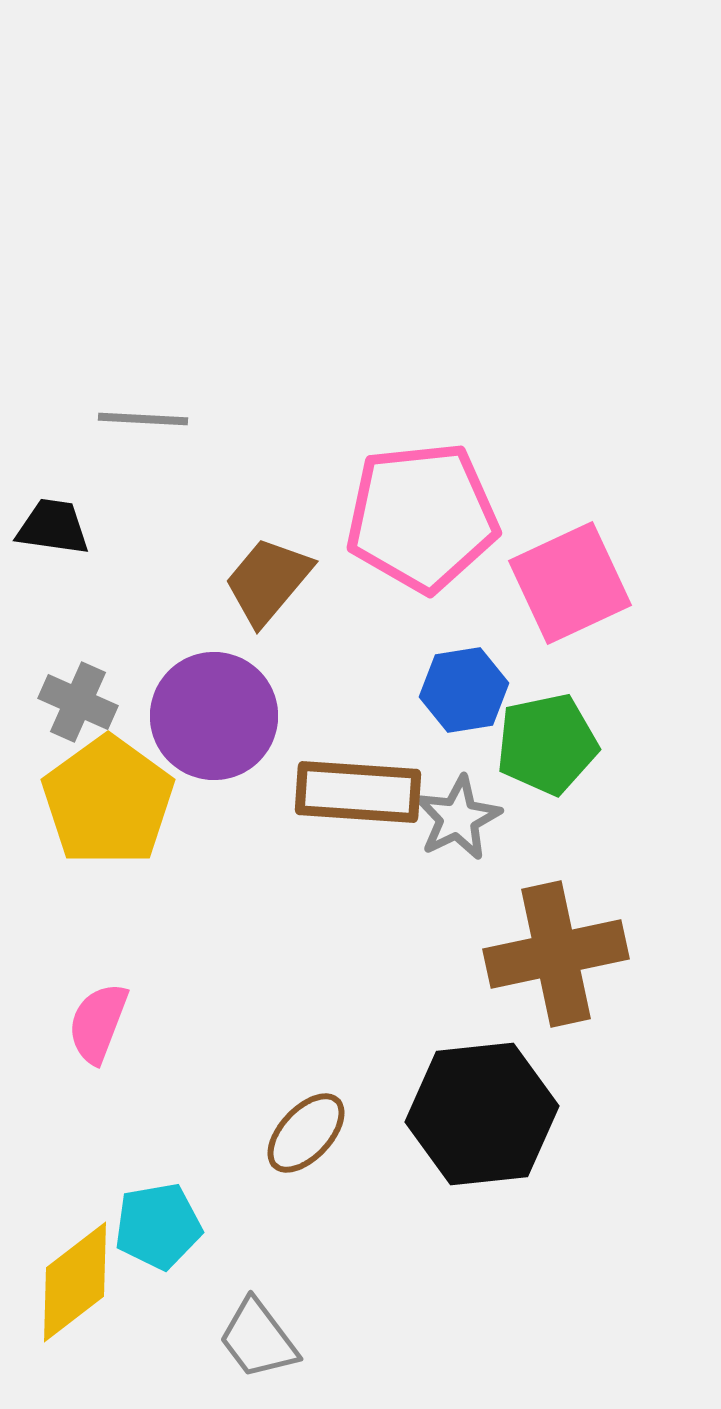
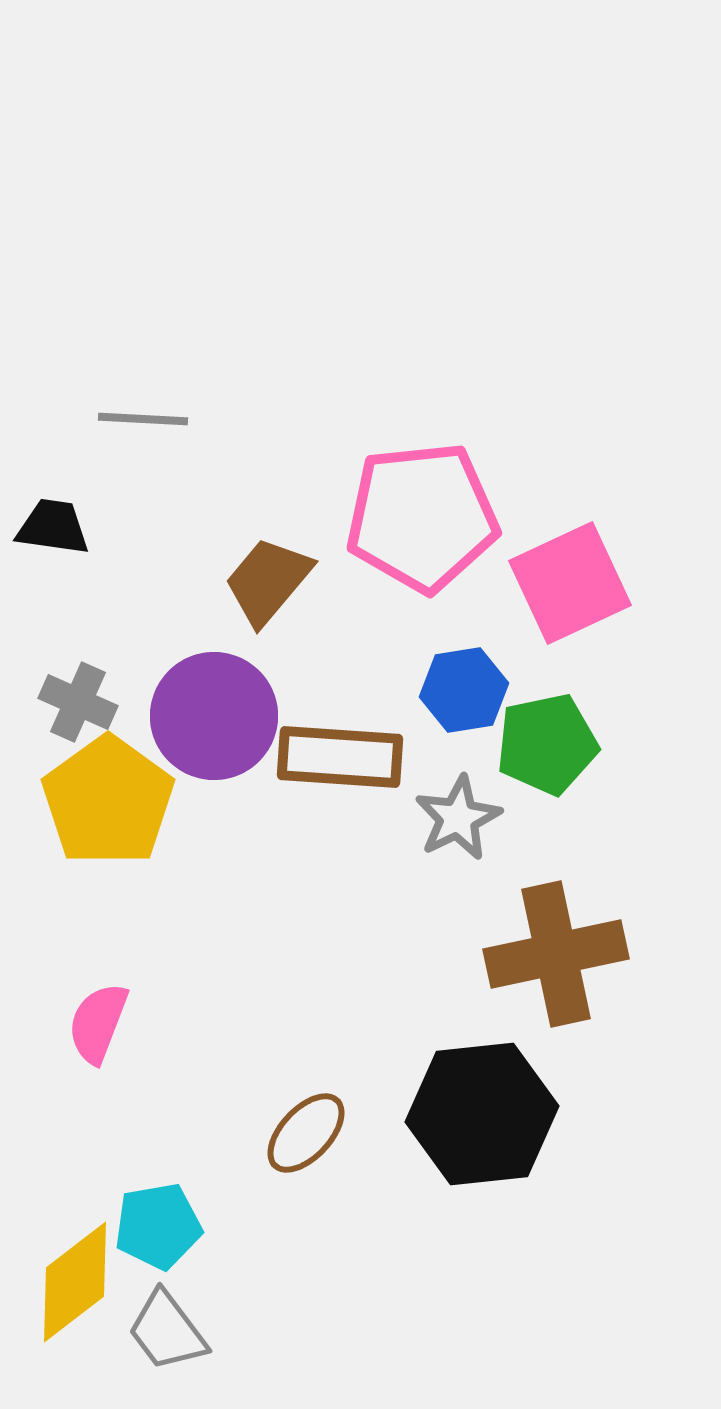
brown rectangle: moved 18 px left, 35 px up
gray trapezoid: moved 91 px left, 8 px up
